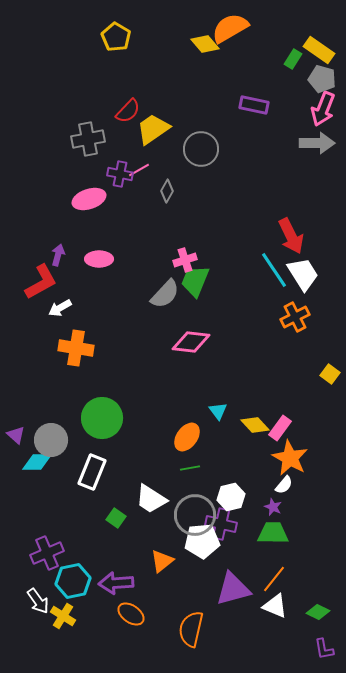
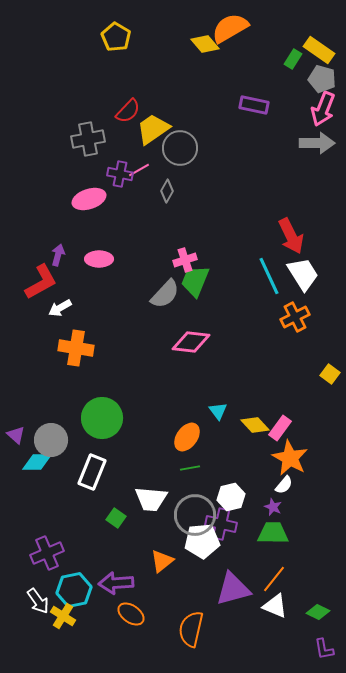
gray circle at (201, 149): moved 21 px left, 1 px up
cyan line at (274, 270): moved 5 px left, 6 px down; rotated 9 degrees clockwise
white trapezoid at (151, 499): rotated 28 degrees counterclockwise
cyan hexagon at (73, 581): moved 1 px right, 9 px down
